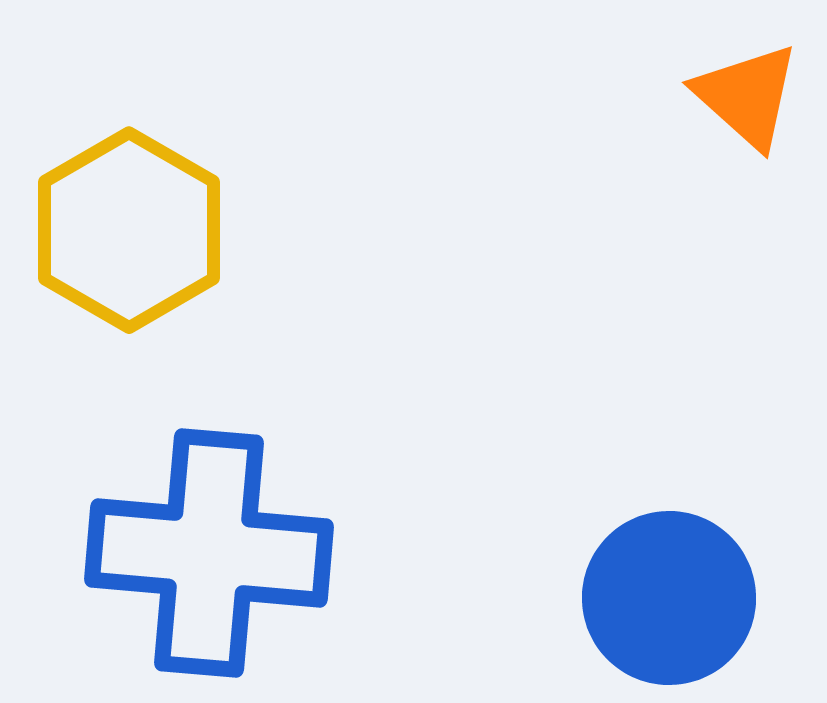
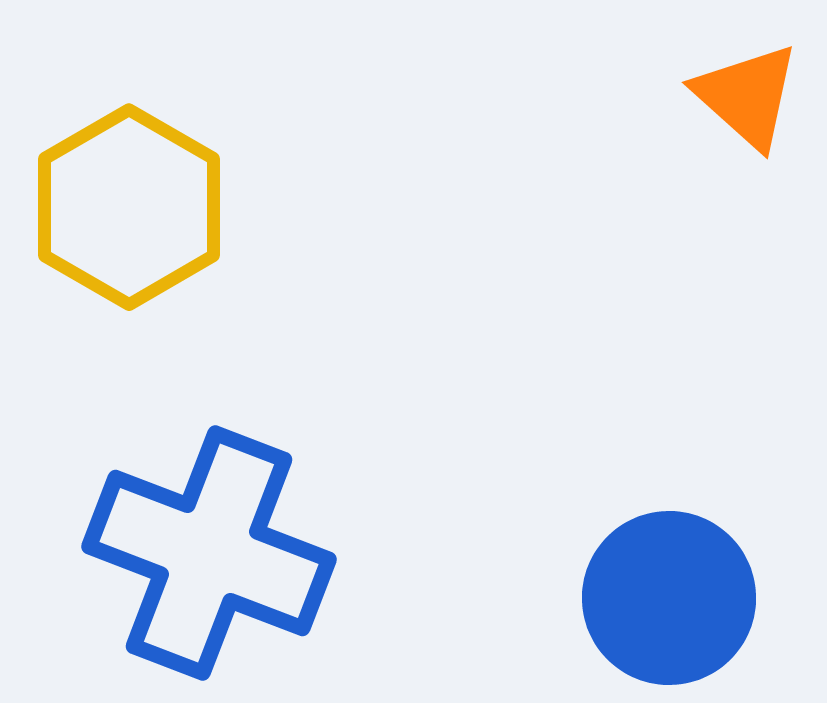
yellow hexagon: moved 23 px up
blue cross: rotated 16 degrees clockwise
